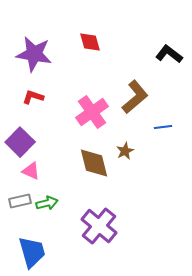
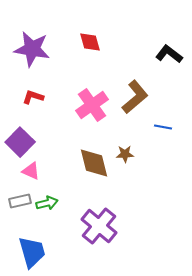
purple star: moved 2 px left, 5 px up
pink cross: moved 7 px up
blue line: rotated 18 degrees clockwise
brown star: moved 3 px down; rotated 24 degrees clockwise
